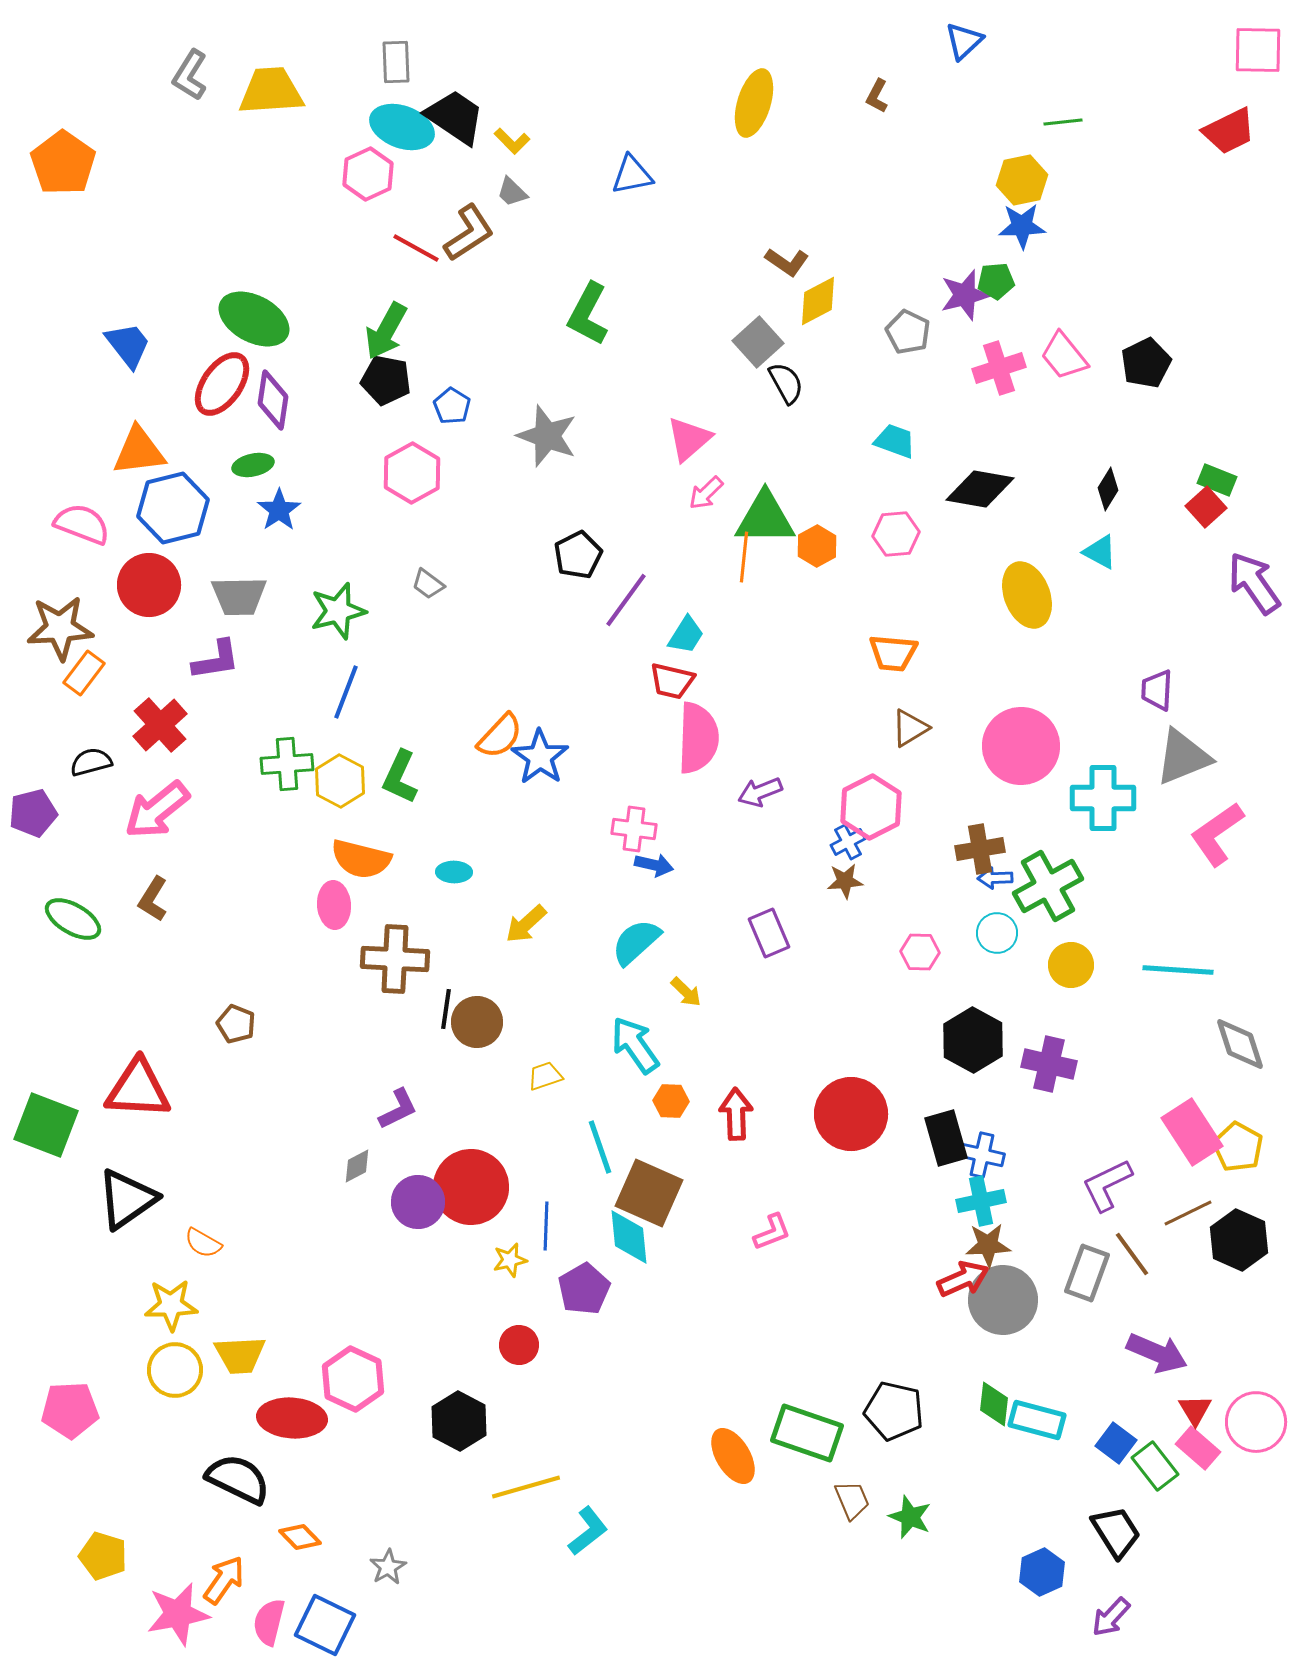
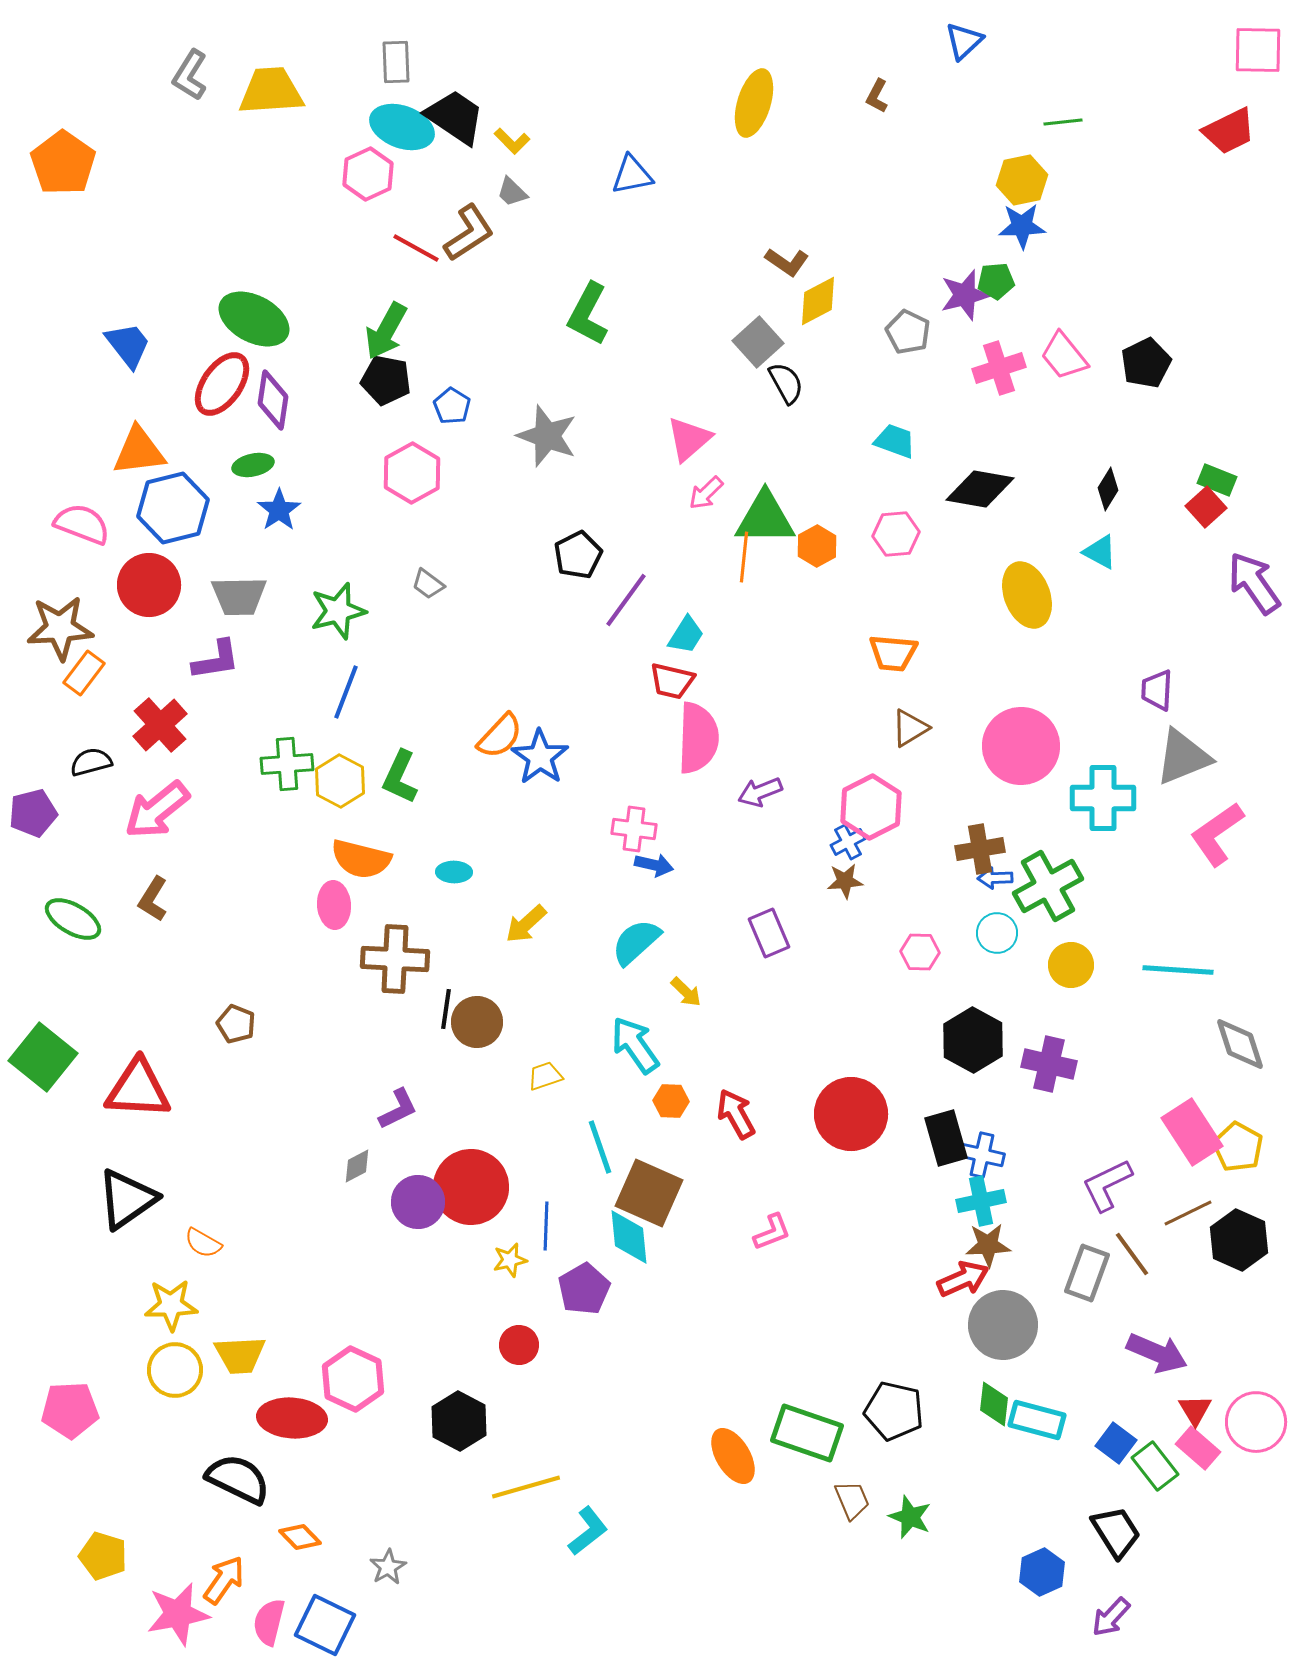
red arrow at (736, 1114): rotated 27 degrees counterclockwise
green square at (46, 1125): moved 3 px left, 68 px up; rotated 18 degrees clockwise
gray circle at (1003, 1300): moved 25 px down
